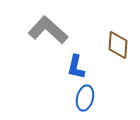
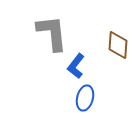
gray L-shape: moved 4 px right, 3 px down; rotated 42 degrees clockwise
blue L-shape: moved 1 px up; rotated 25 degrees clockwise
